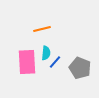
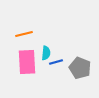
orange line: moved 18 px left, 5 px down
blue line: moved 1 px right; rotated 32 degrees clockwise
